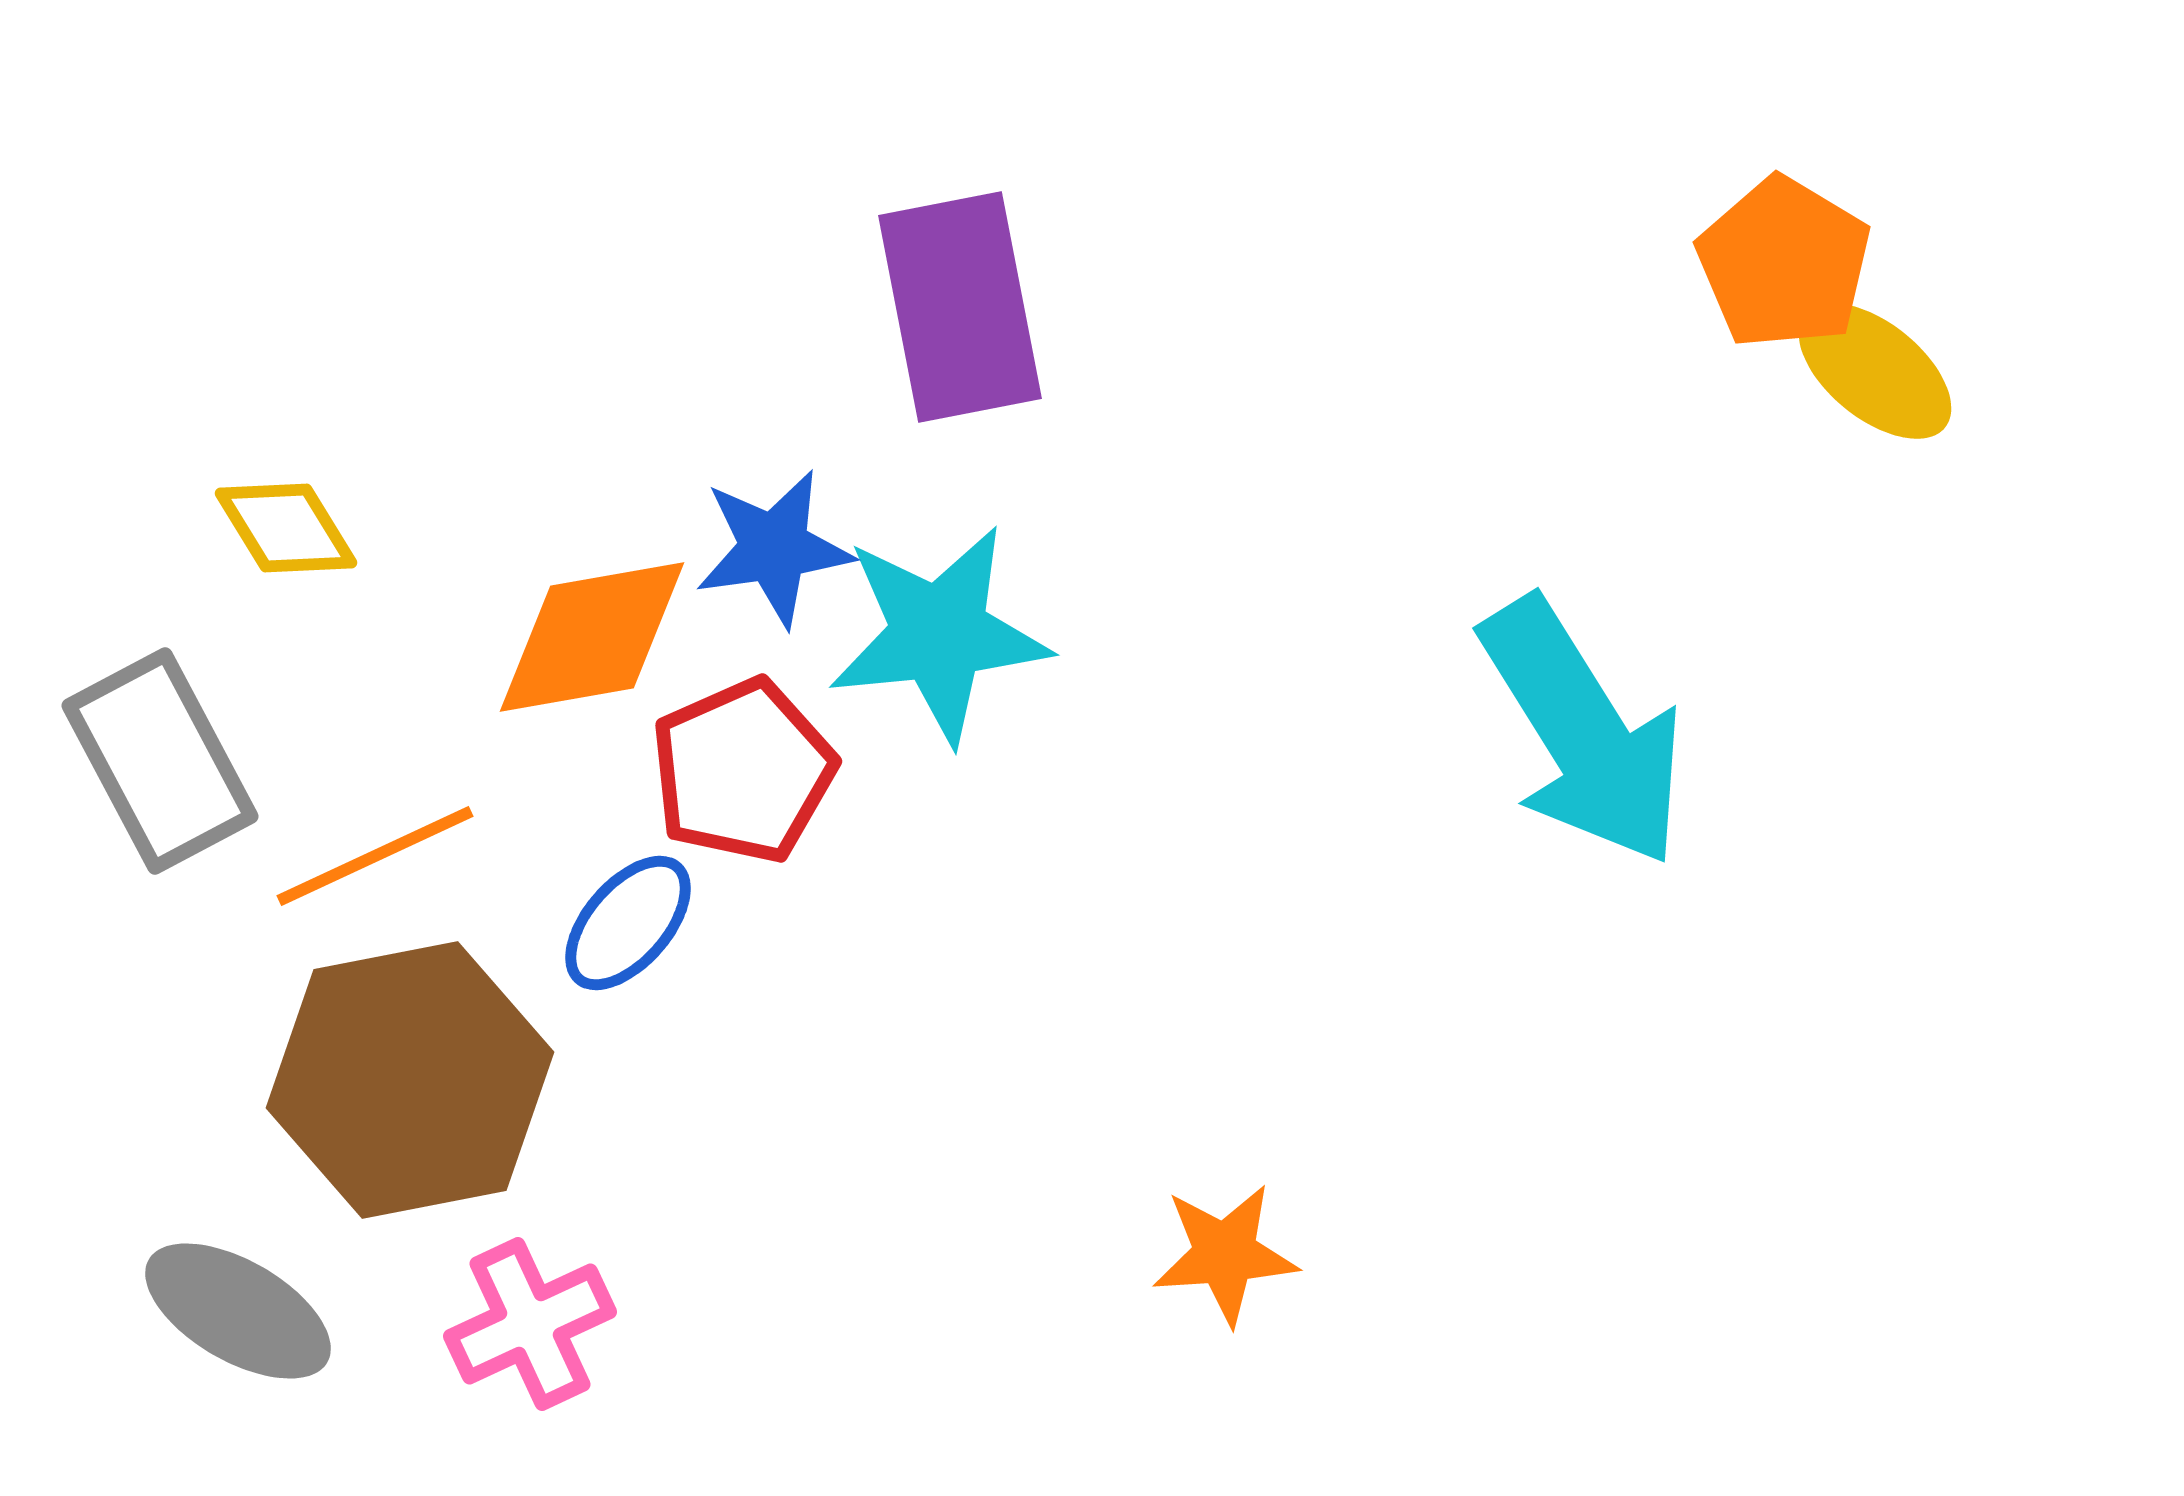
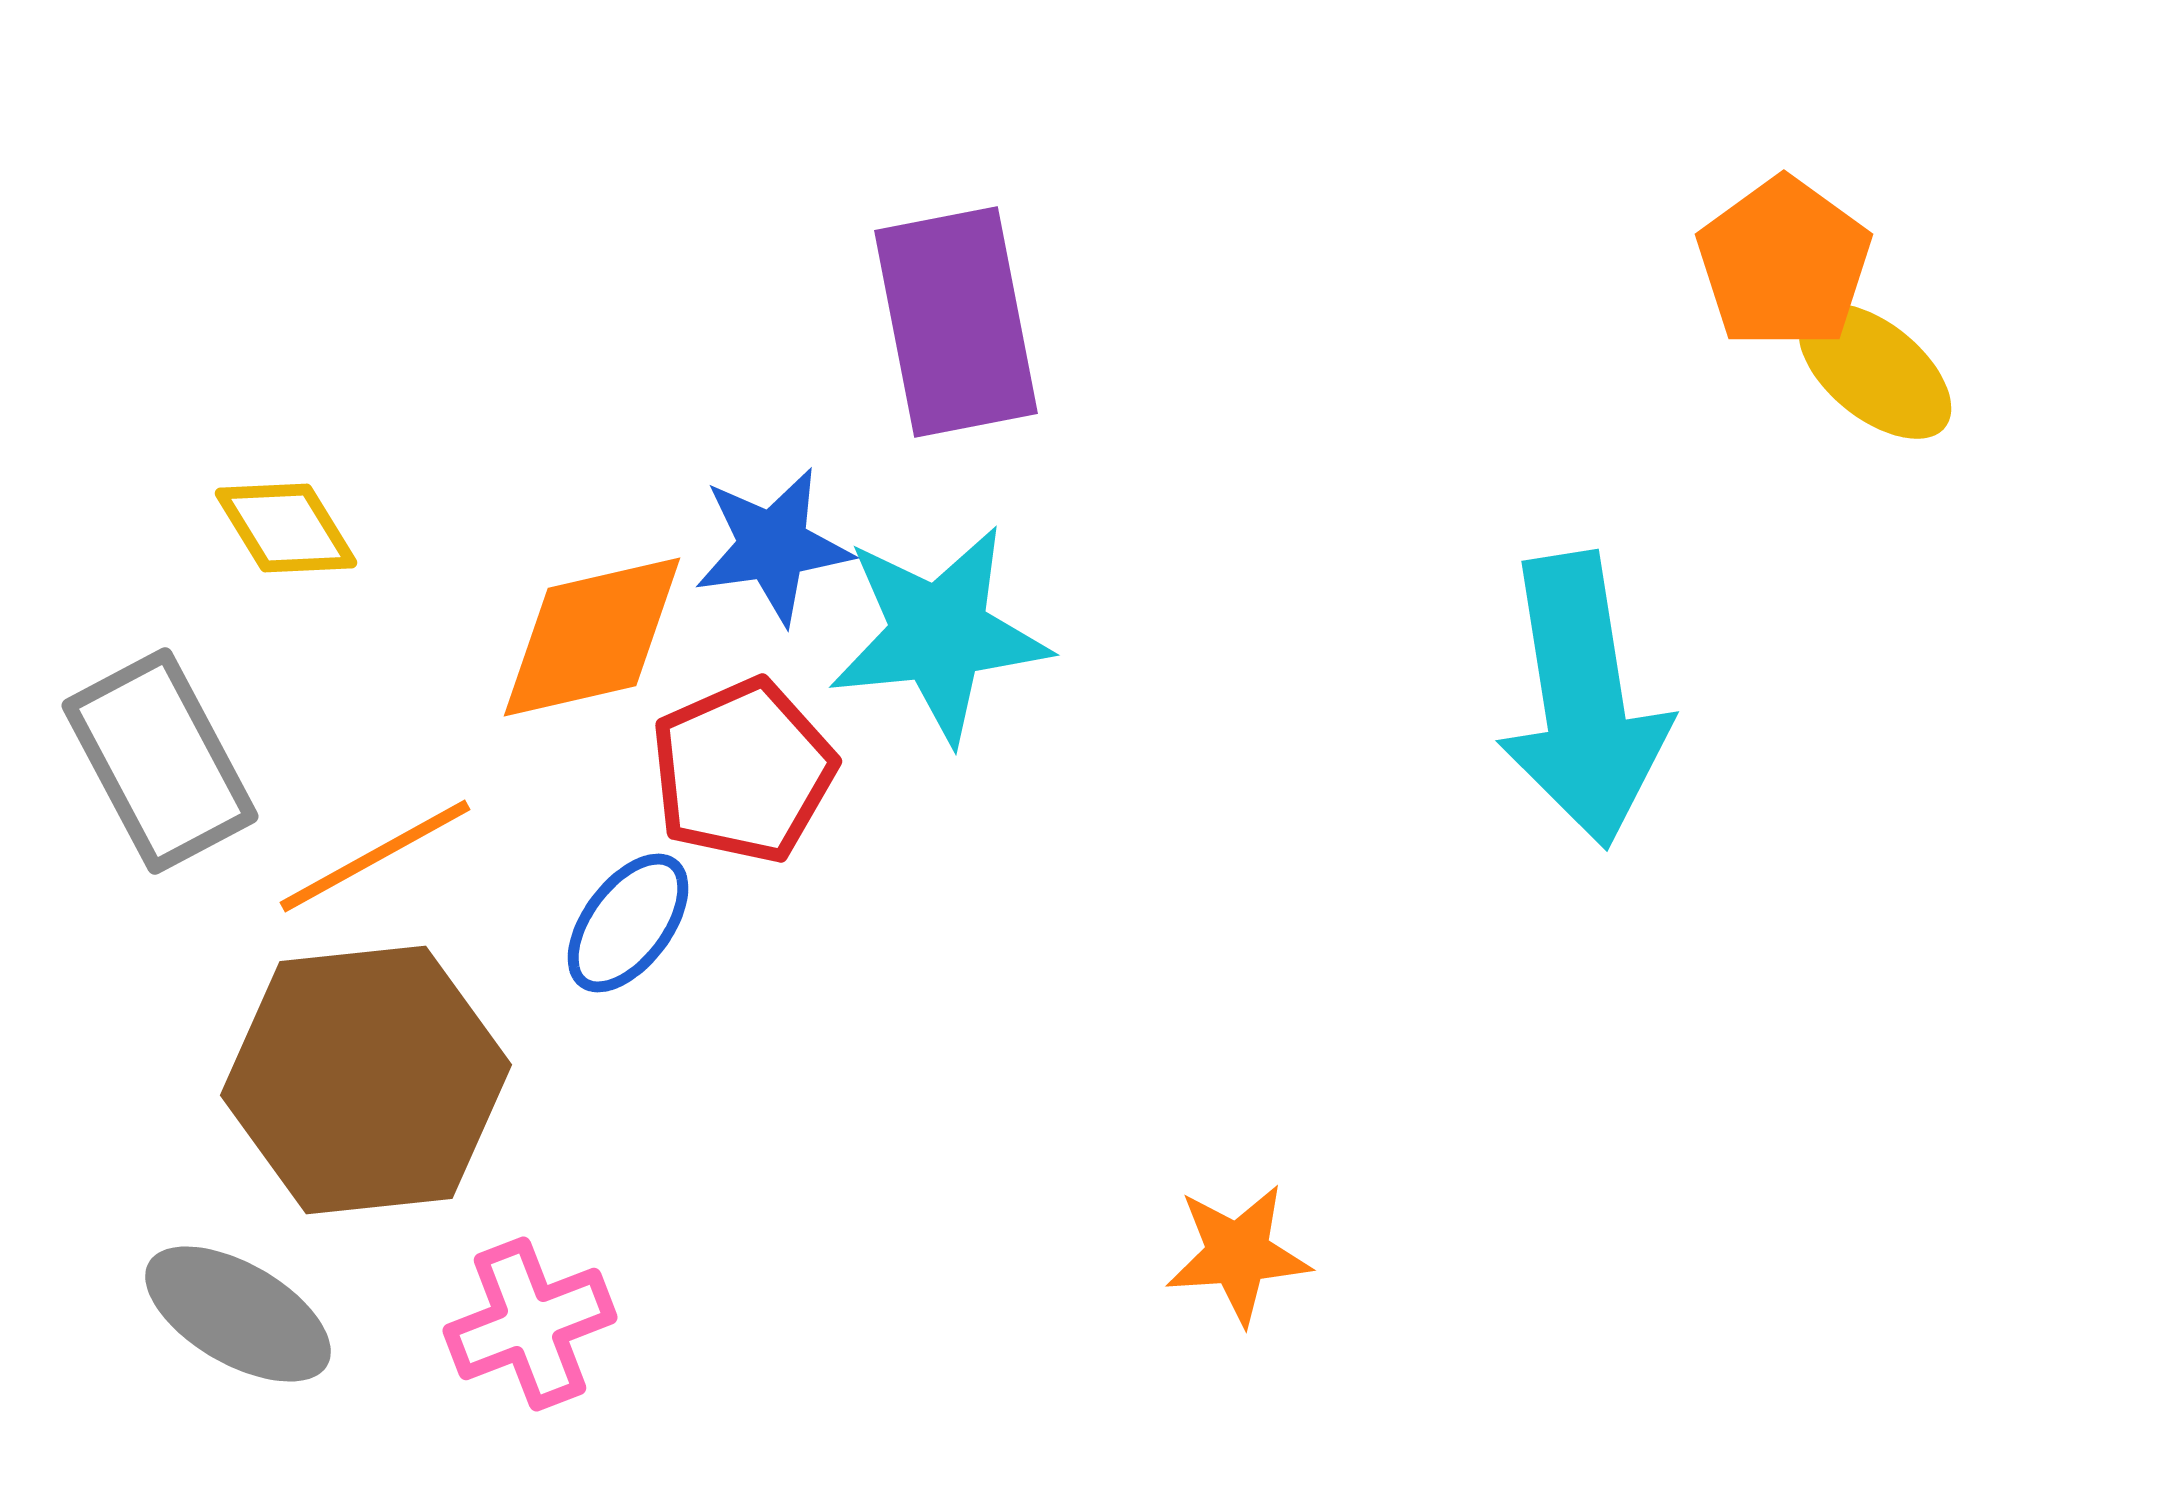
orange pentagon: rotated 5 degrees clockwise
purple rectangle: moved 4 px left, 15 px down
blue star: moved 1 px left, 2 px up
orange diamond: rotated 3 degrees counterclockwise
cyan arrow: moved 32 px up; rotated 23 degrees clockwise
orange line: rotated 4 degrees counterclockwise
blue ellipse: rotated 4 degrees counterclockwise
brown hexagon: moved 44 px left; rotated 5 degrees clockwise
orange star: moved 13 px right
gray ellipse: moved 3 px down
pink cross: rotated 4 degrees clockwise
